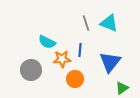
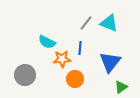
gray line: rotated 56 degrees clockwise
blue line: moved 2 px up
gray circle: moved 6 px left, 5 px down
green triangle: moved 1 px left, 1 px up
